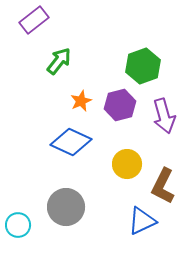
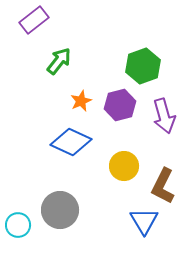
yellow circle: moved 3 px left, 2 px down
gray circle: moved 6 px left, 3 px down
blue triangle: moved 2 px right; rotated 36 degrees counterclockwise
